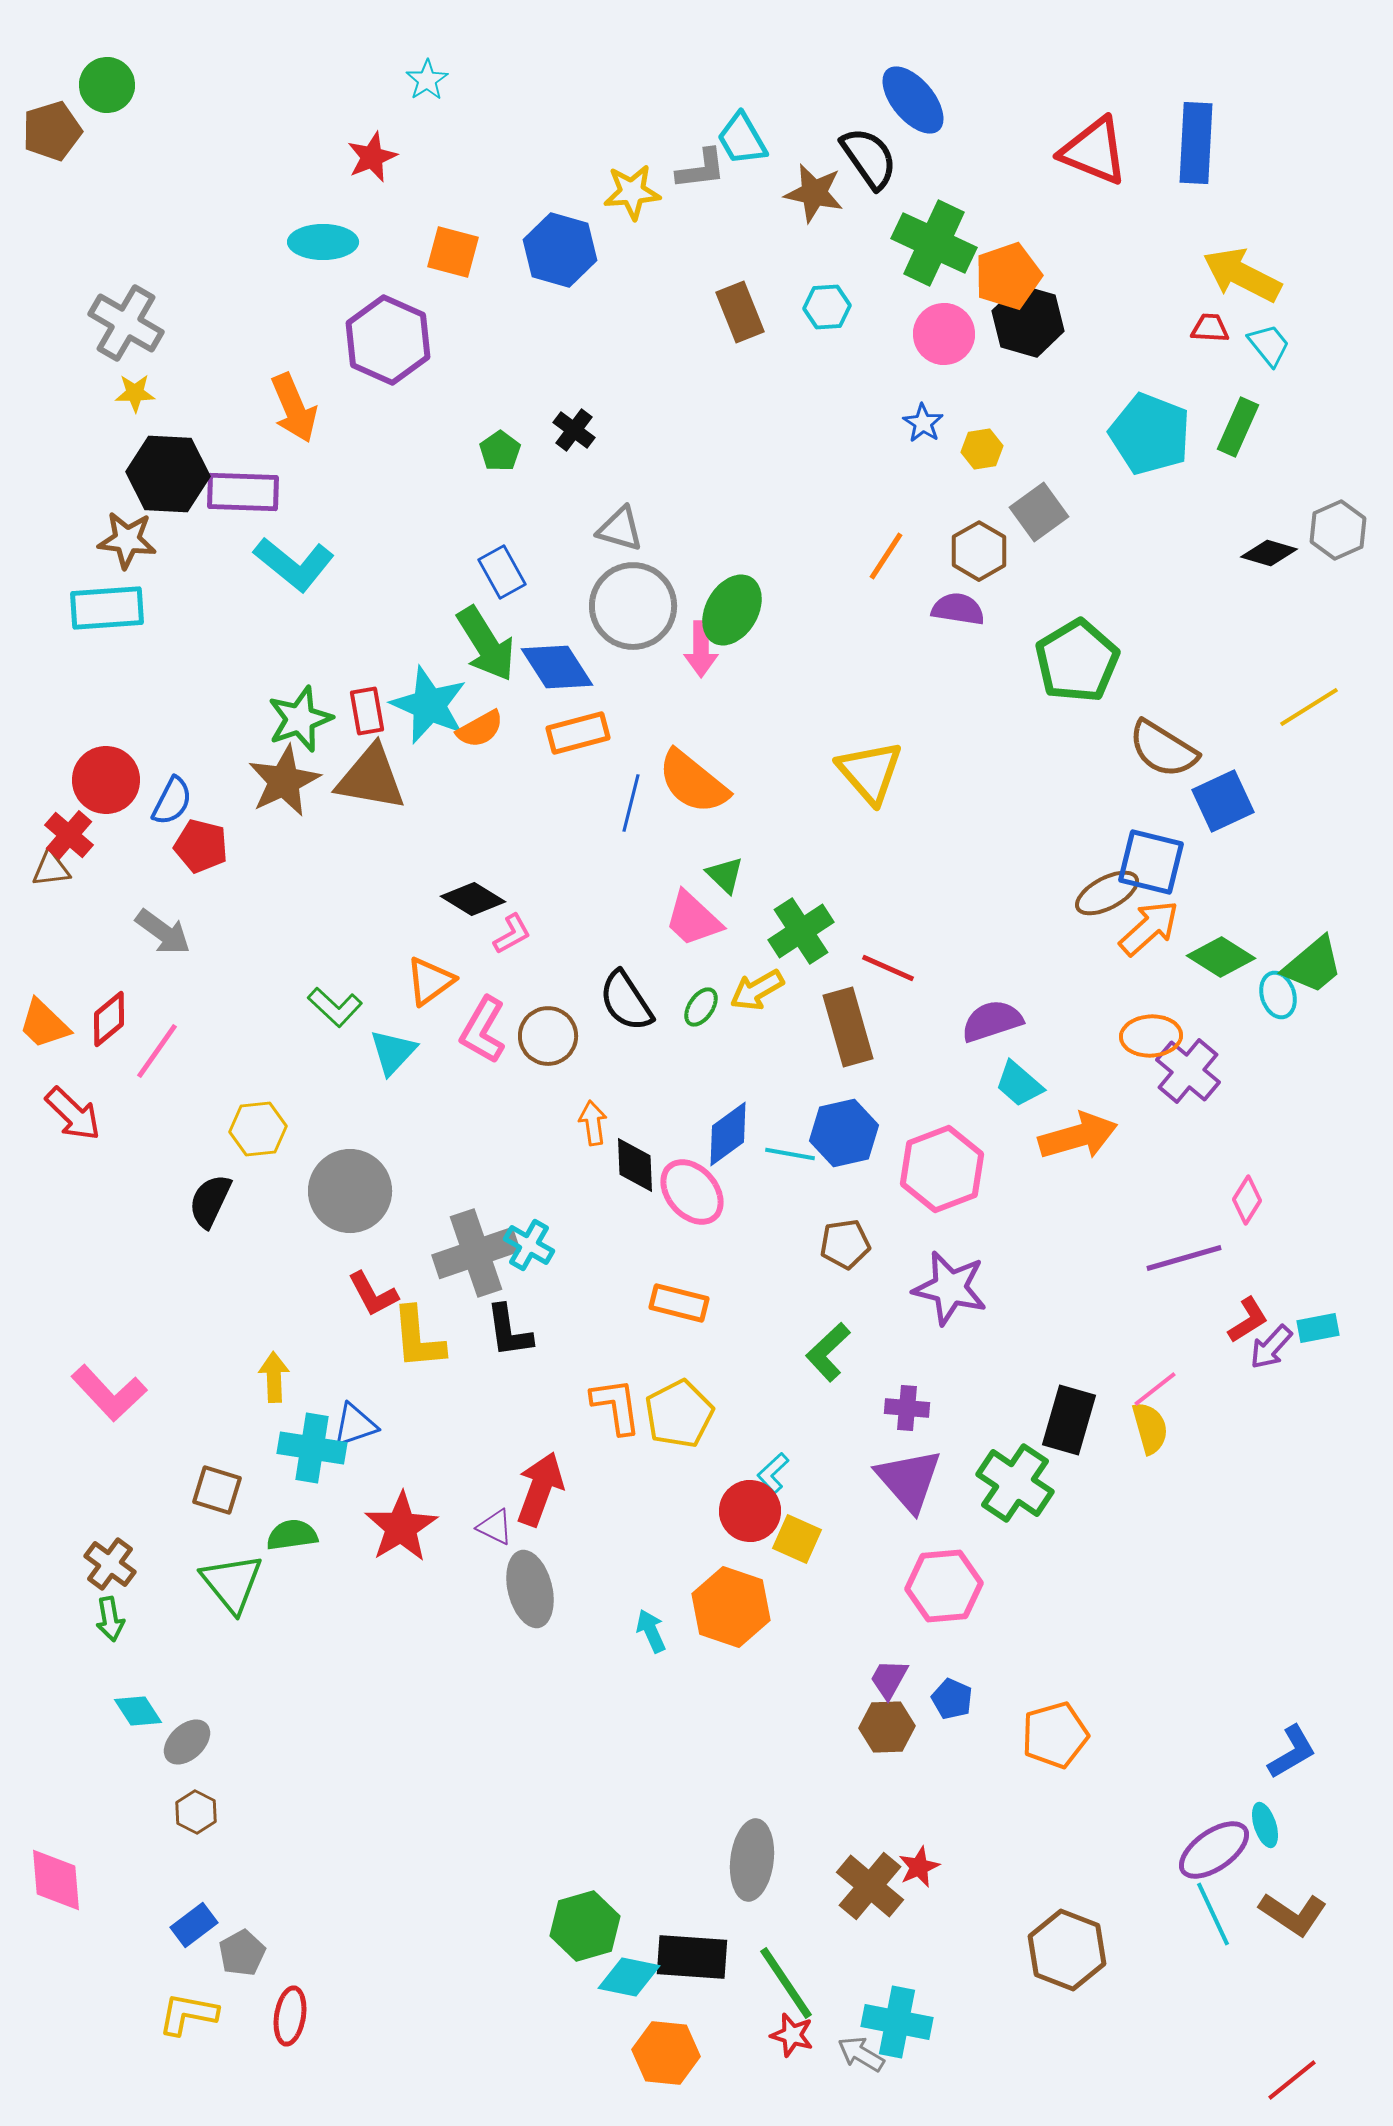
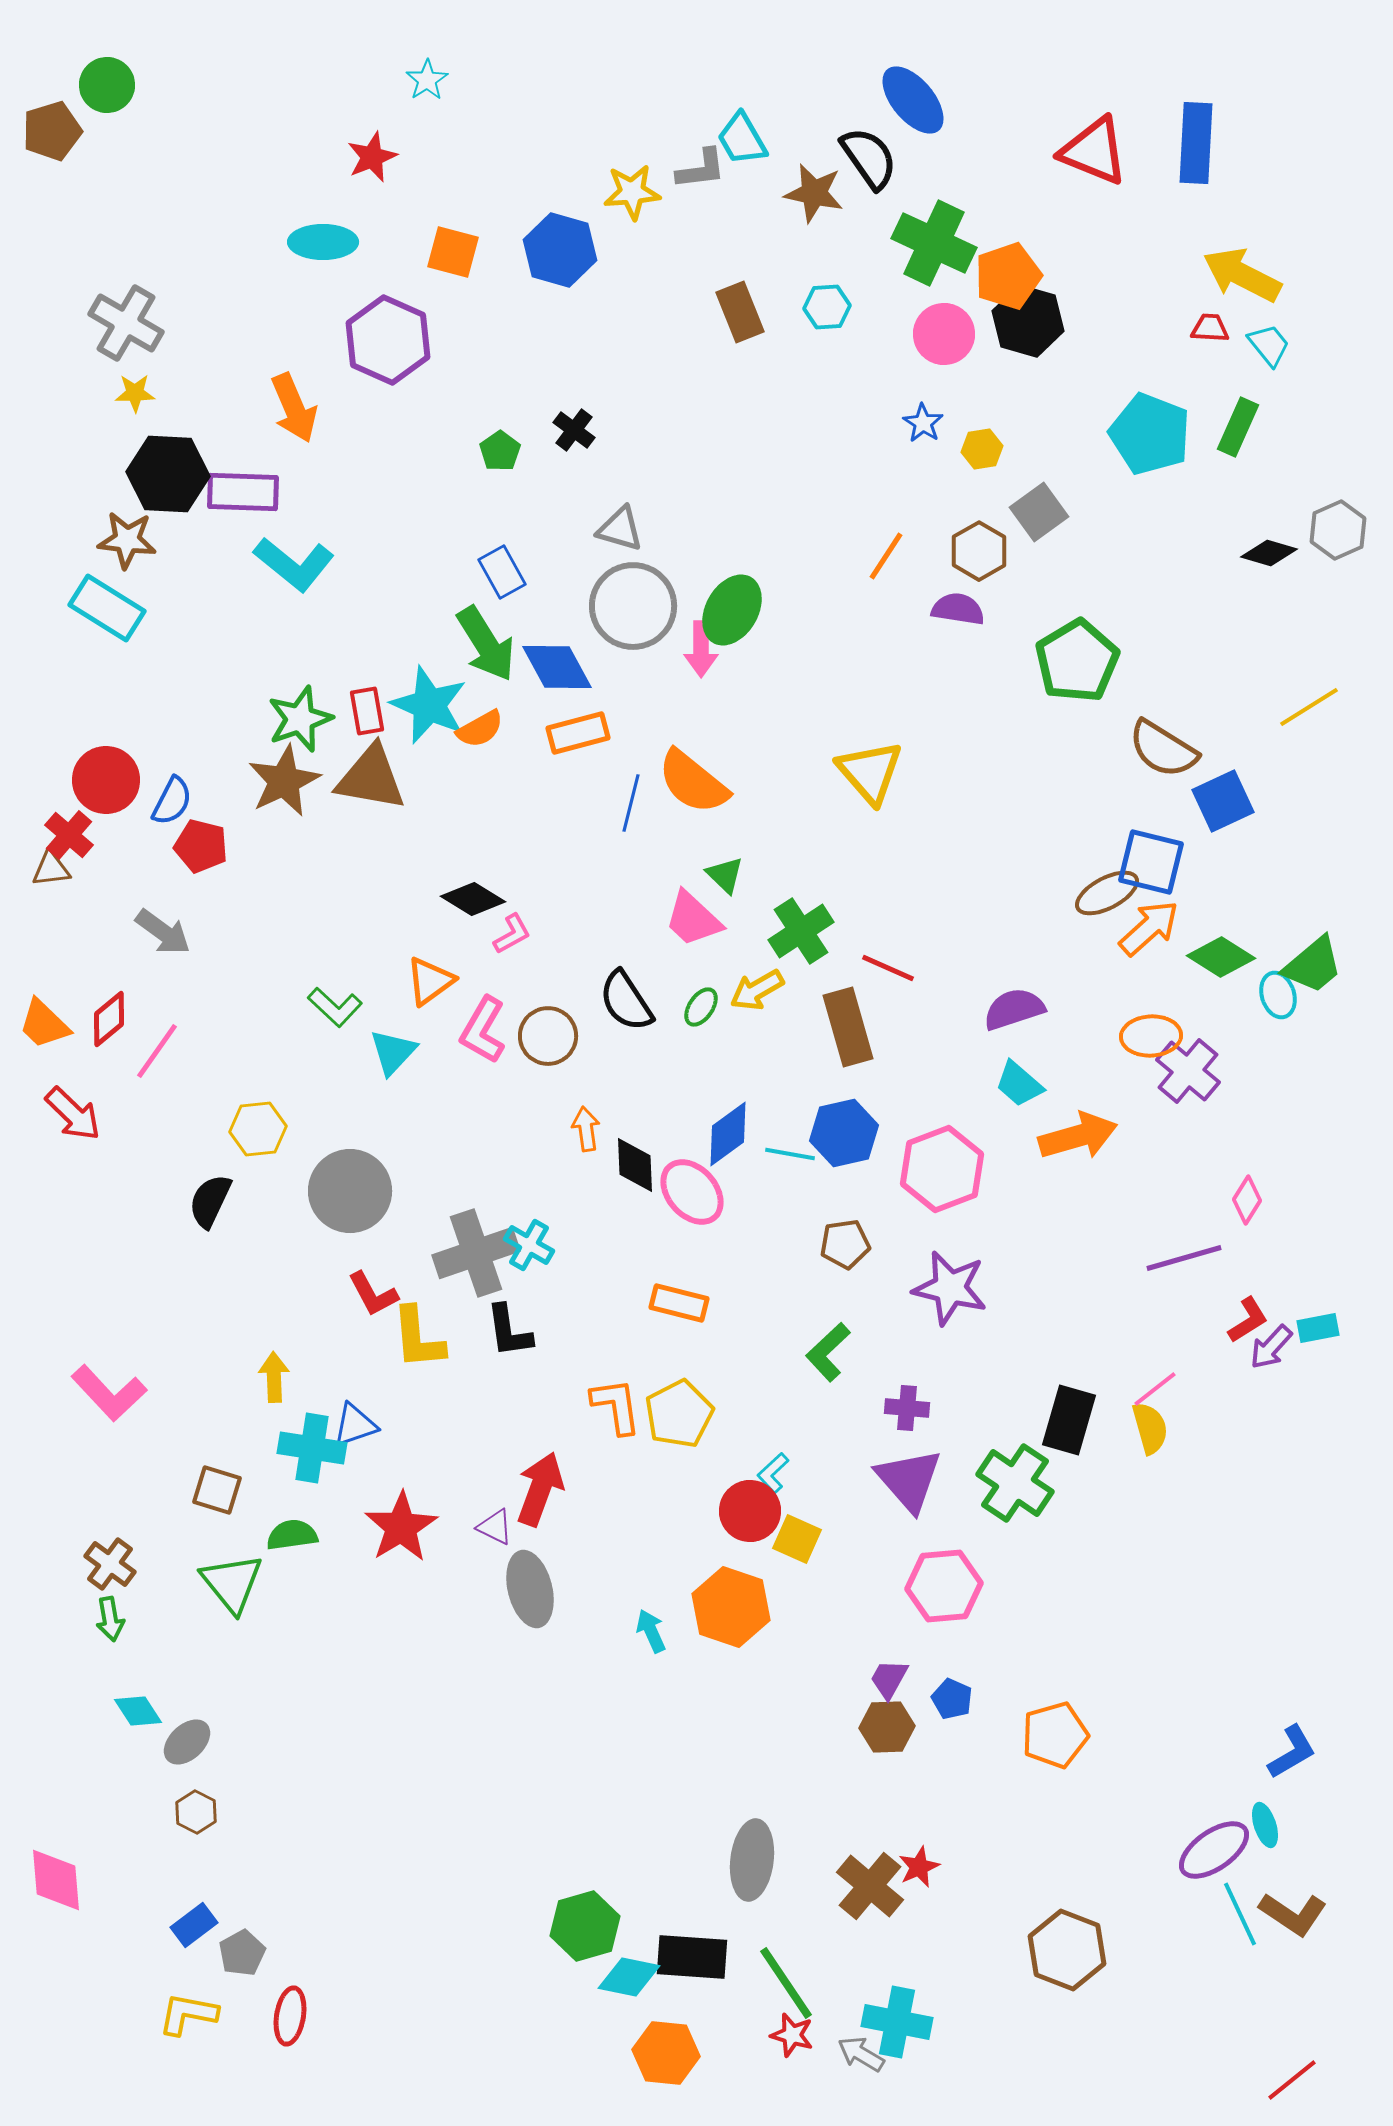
cyan rectangle at (107, 608): rotated 36 degrees clockwise
blue diamond at (557, 667): rotated 4 degrees clockwise
purple semicircle at (992, 1021): moved 22 px right, 12 px up
orange arrow at (593, 1123): moved 7 px left, 6 px down
cyan line at (1213, 1914): moved 27 px right
